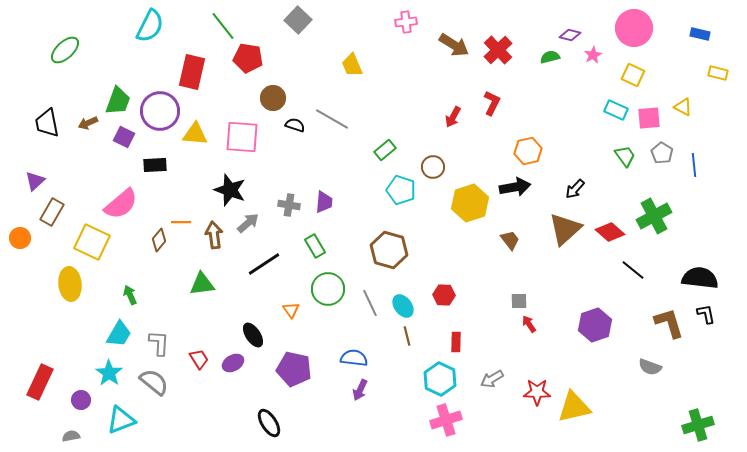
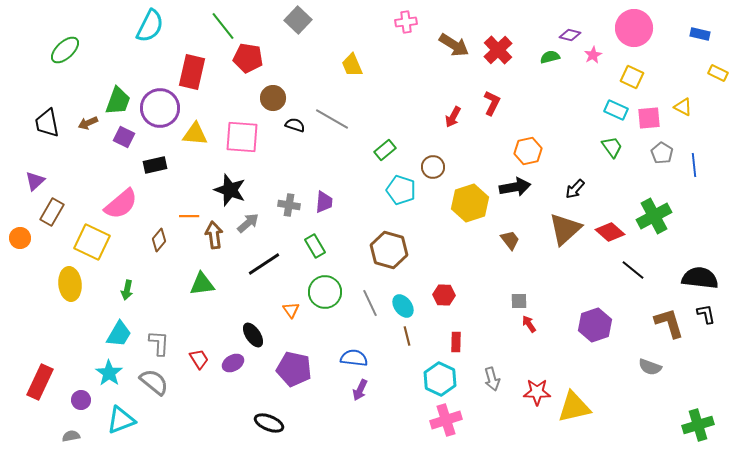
yellow rectangle at (718, 73): rotated 12 degrees clockwise
yellow square at (633, 75): moved 1 px left, 2 px down
purple circle at (160, 111): moved 3 px up
green trapezoid at (625, 156): moved 13 px left, 9 px up
black rectangle at (155, 165): rotated 10 degrees counterclockwise
orange line at (181, 222): moved 8 px right, 6 px up
green circle at (328, 289): moved 3 px left, 3 px down
green arrow at (130, 295): moved 3 px left, 5 px up; rotated 144 degrees counterclockwise
gray arrow at (492, 379): rotated 75 degrees counterclockwise
black ellipse at (269, 423): rotated 36 degrees counterclockwise
